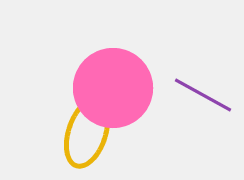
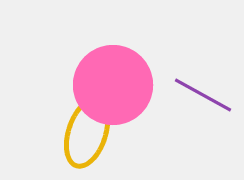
pink circle: moved 3 px up
